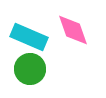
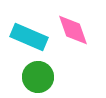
green circle: moved 8 px right, 8 px down
